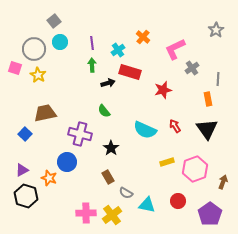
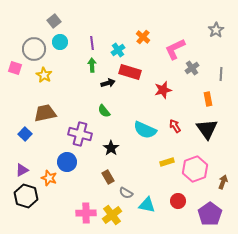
yellow star: moved 6 px right
gray line: moved 3 px right, 5 px up
